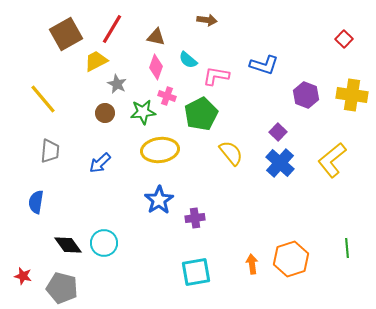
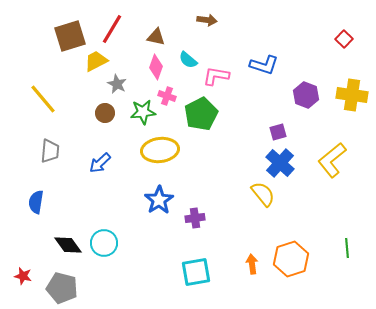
brown square: moved 4 px right, 2 px down; rotated 12 degrees clockwise
purple square: rotated 30 degrees clockwise
yellow semicircle: moved 32 px right, 41 px down
